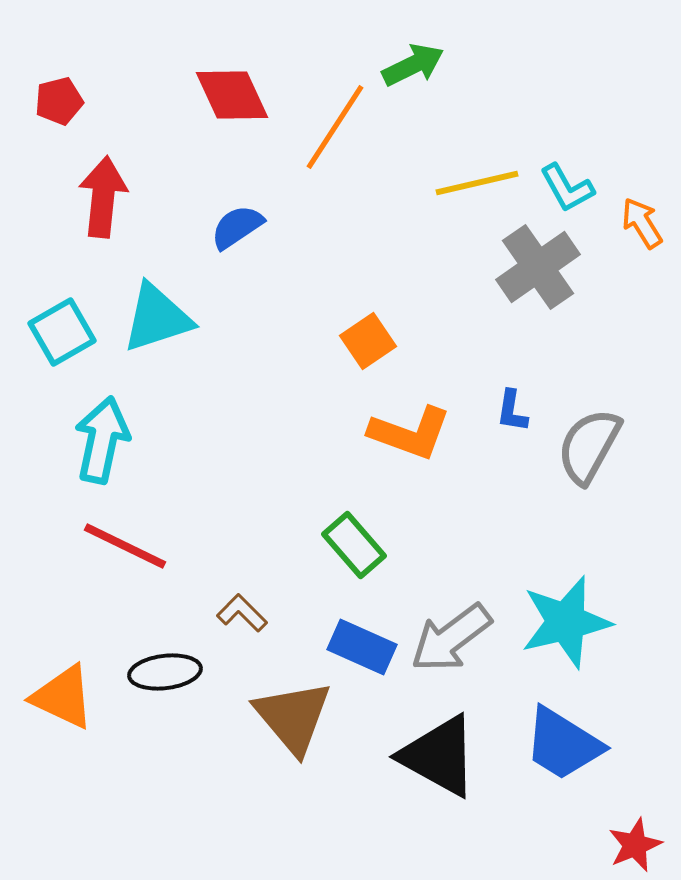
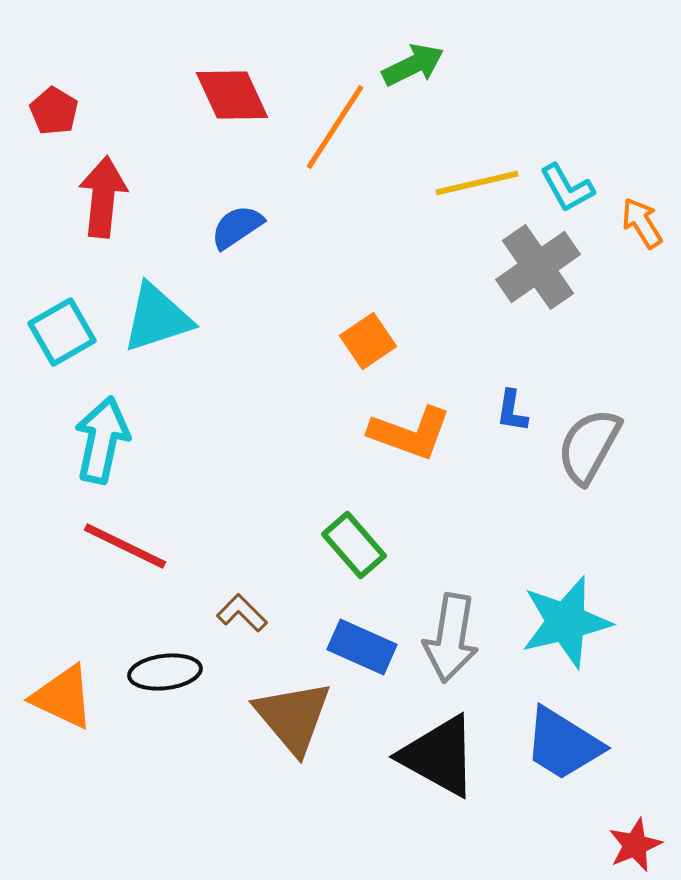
red pentagon: moved 5 px left, 10 px down; rotated 27 degrees counterclockwise
gray arrow: rotated 44 degrees counterclockwise
